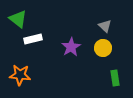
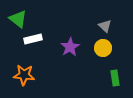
purple star: moved 1 px left
orange star: moved 4 px right
